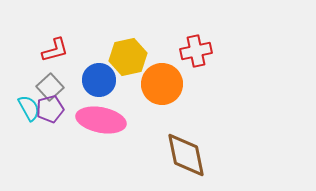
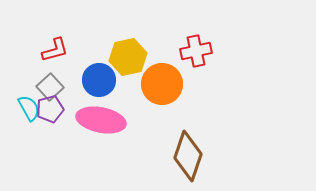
brown diamond: moved 2 px right, 1 px down; rotated 30 degrees clockwise
